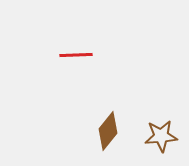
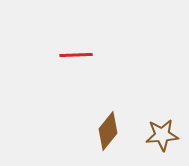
brown star: moved 1 px right, 1 px up
